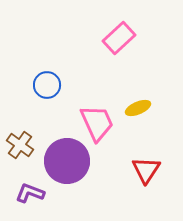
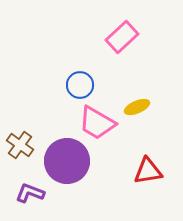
pink rectangle: moved 3 px right, 1 px up
blue circle: moved 33 px right
yellow ellipse: moved 1 px left, 1 px up
pink trapezoid: rotated 144 degrees clockwise
red triangle: moved 2 px right, 1 px down; rotated 48 degrees clockwise
